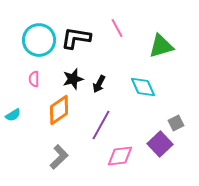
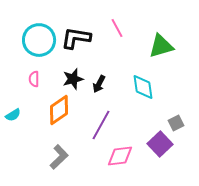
cyan diamond: rotated 16 degrees clockwise
